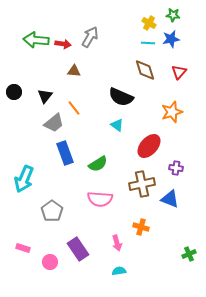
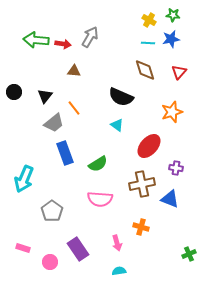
yellow cross: moved 3 px up
